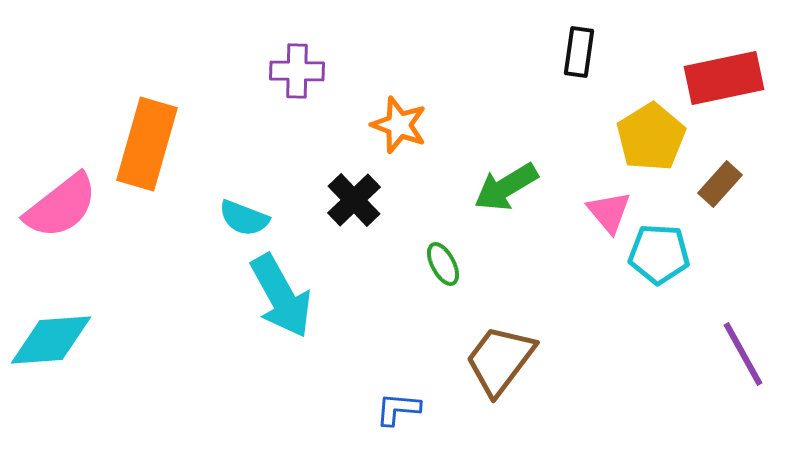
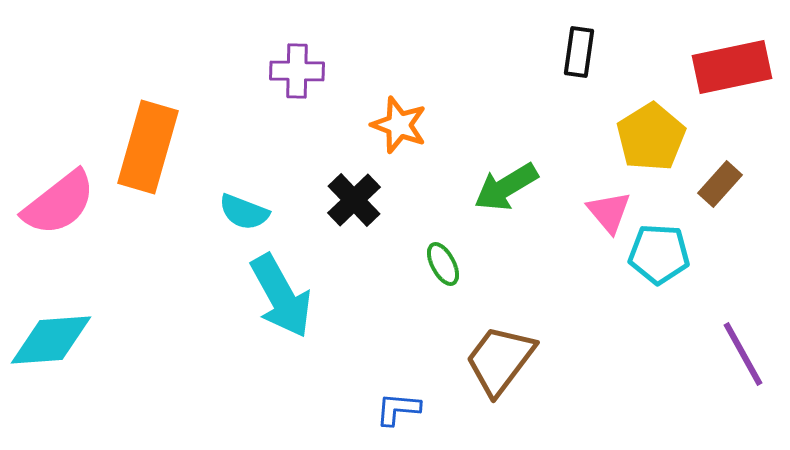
red rectangle: moved 8 px right, 11 px up
orange rectangle: moved 1 px right, 3 px down
pink semicircle: moved 2 px left, 3 px up
cyan semicircle: moved 6 px up
